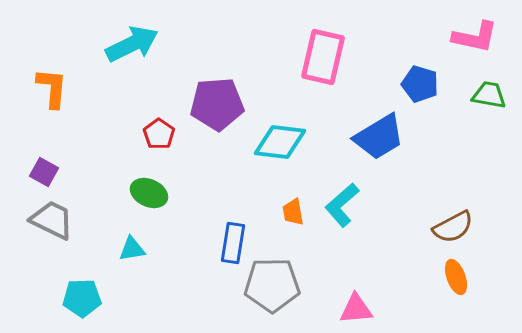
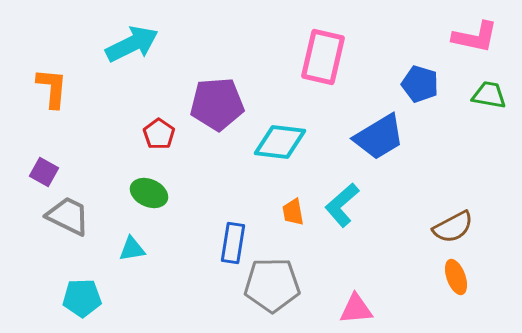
gray trapezoid: moved 16 px right, 4 px up
